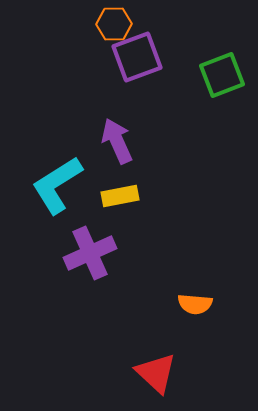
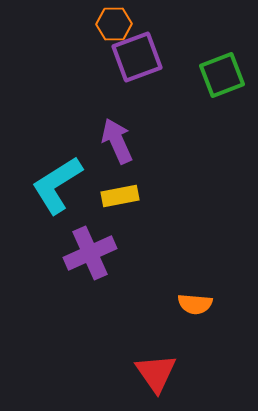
red triangle: rotated 12 degrees clockwise
